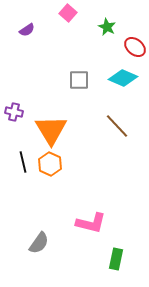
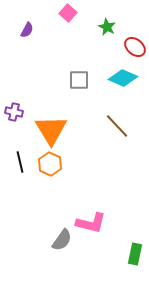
purple semicircle: rotated 28 degrees counterclockwise
black line: moved 3 px left
gray semicircle: moved 23 px right, 3 px up
green rectangle: moved 19 px right, 5 px up
